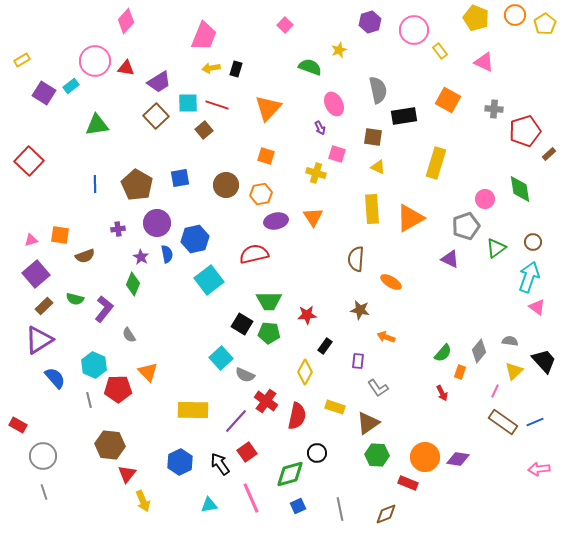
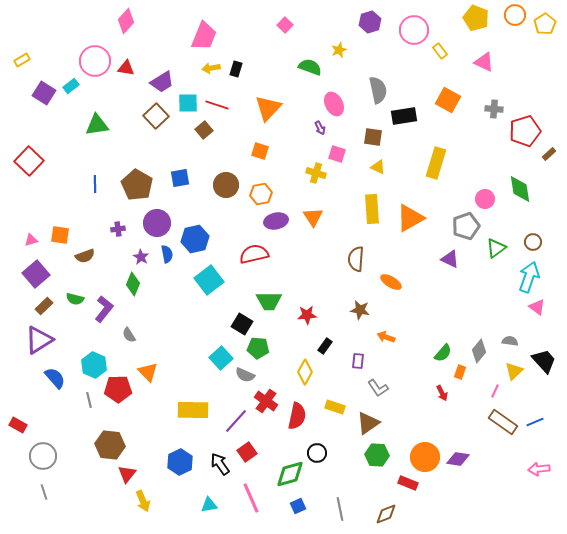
purple trapezoid at (159, 82): moved 3 px right
orange square at (266, 156): moved 6 px left, 5 px up
green pentagon at (269, 333): moved 11 px left, 15 px down
